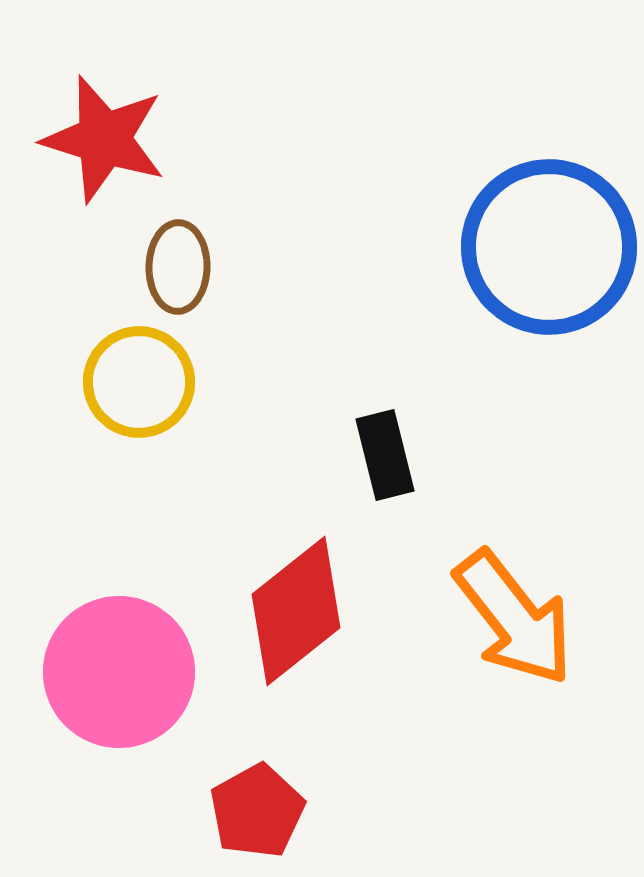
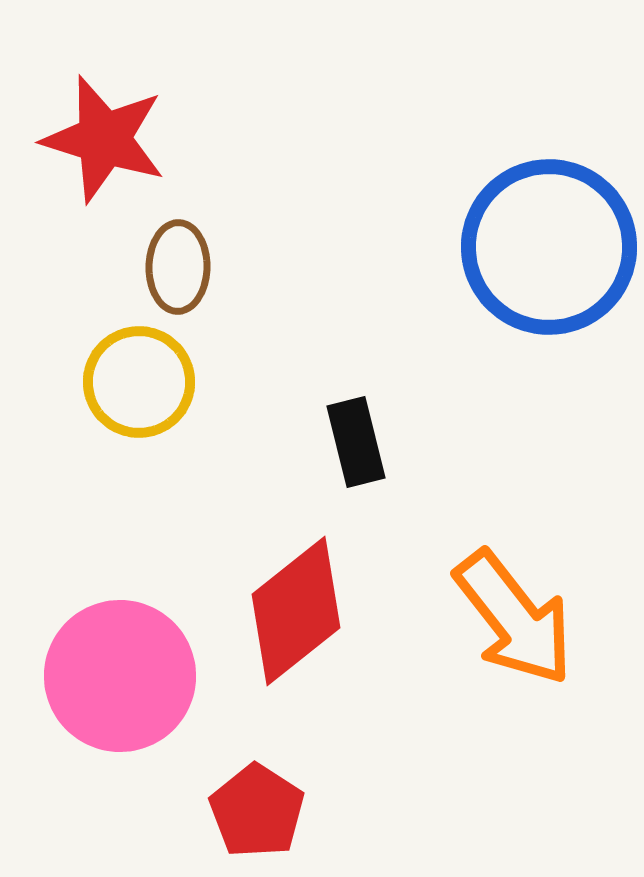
black rectangle: moved 29 px left, 13 px up
pink circle: moved 1 px right, 4 px down
red pentagon: rotated 10 degrees counterclockwise
